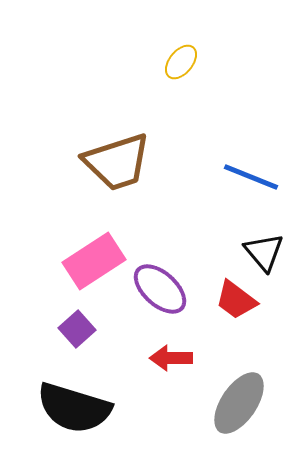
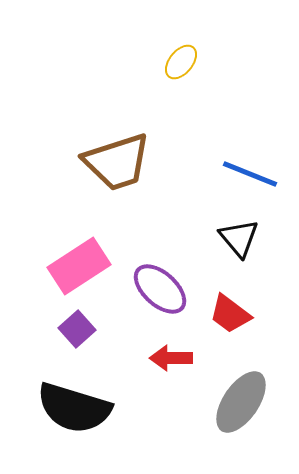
blue line: moved 1 px left, 3 px up
black triangle: moved 25 px left, 14 px up
pink rectangle: moved 15 px left, 5 px down
red trapezoid: moved 6 px left, 14 px down
gray ellipse: moved 2 px right, 1 px up
